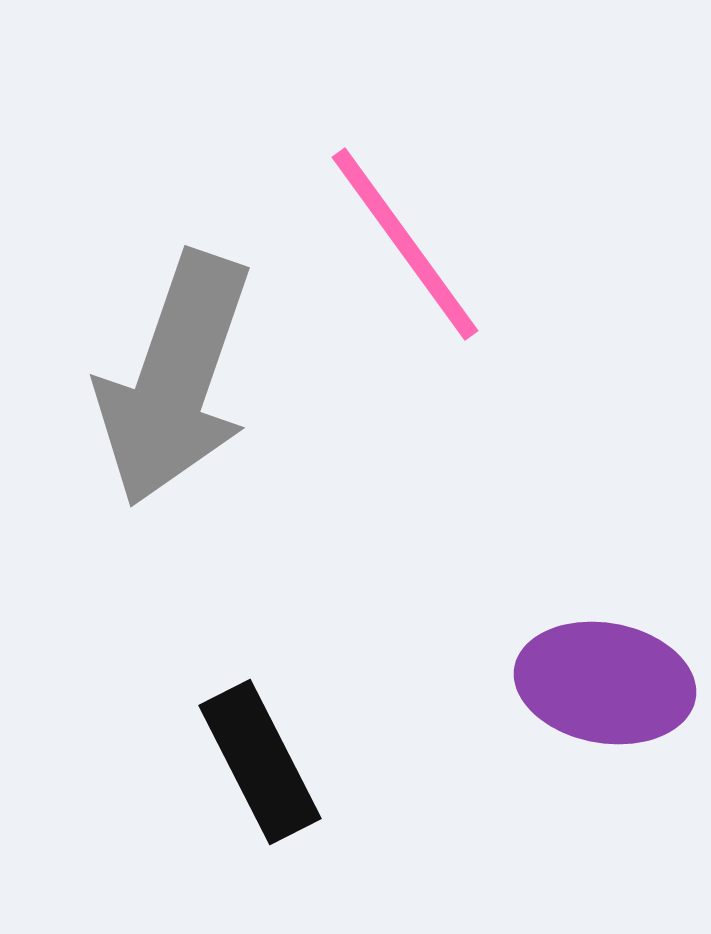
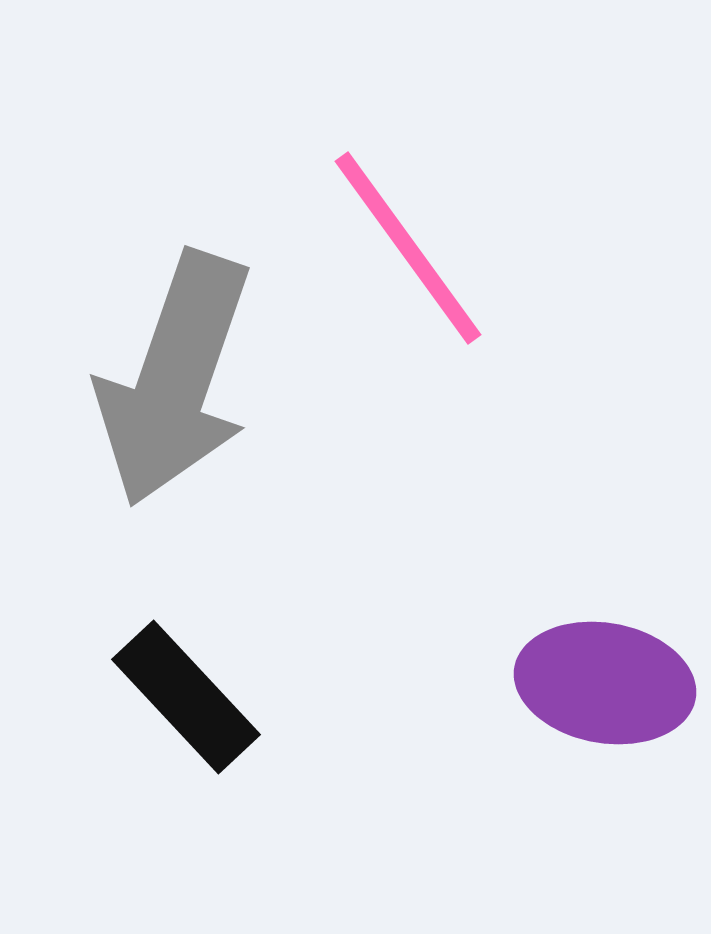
pink line: moved 3 px right, 4 px down
black rectangle: moved 74 px left, 65 px up; rotated 16 degrees counterclockwise
